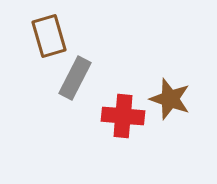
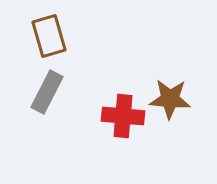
gray rectangle: moved 28 px left, 14 px down
brown star: rotated 15 degrees counterclockwise
